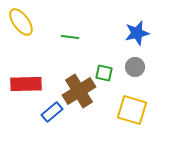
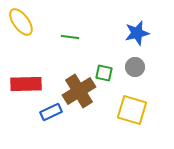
blue rectangle: moved 1 px left; rotated 15 degrees clockwise
